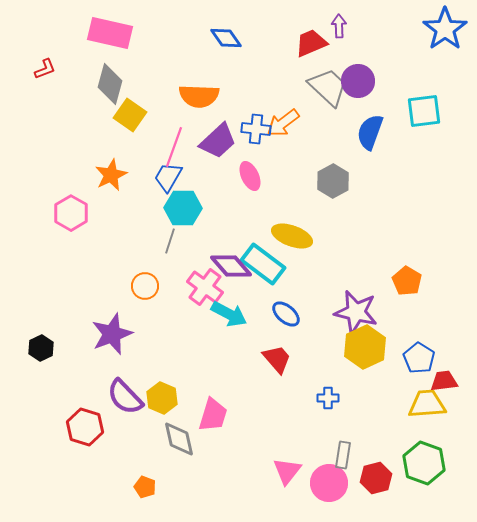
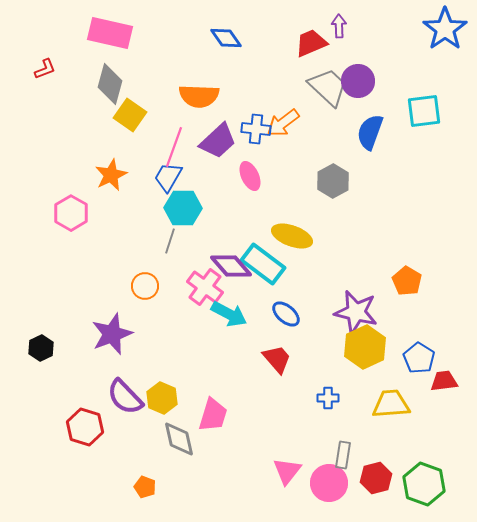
yellow trapezoid at (427, 404): moved 36 px left
green hexagon at (424, 463): moved 21 px down
